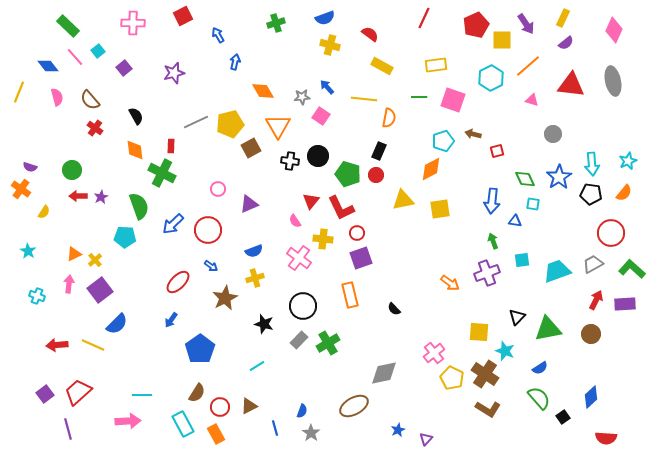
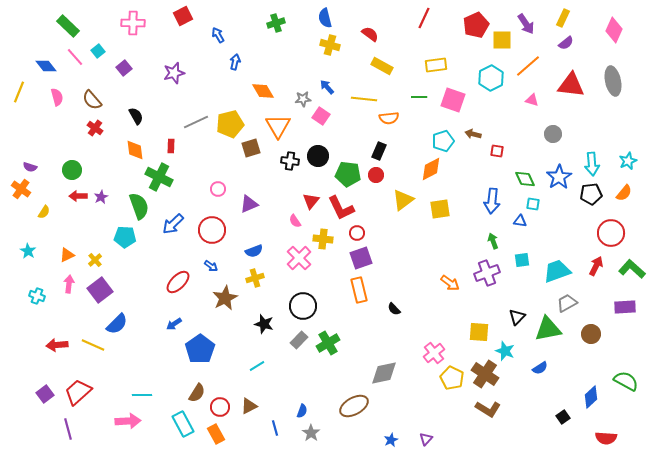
blue semicircle at (325, 18): rotated 96 degrees clockwise
blue diamond at (48, 66): moved 2 px left
gray star at (302, 97): moved 1 px right, 2 px down
brown semicircle at (90, 100): moved 2 px right
orange semicircle at (389, 118): rotated 72 degrees clockwise
brown square at (251, 148): rotated 12 degrees clockwise
red square at (497, 151): rotated 24 degrees clockwise
green cross at (162, 173): moved 3 px left, 4 px down
green pentagon at (348, 174): rotated 10 degrees counterclockwise
black pentagon at (591, 194): rotated 15 degrees counterclockwise
yellow triangle at (403, 200): rotated 25 degrees counterclockwise
blue triangle at (515, 221): moved 5 px right
red circle at (208, 230): moved 4 px right
orange triangle at (74, 254): moved 7 px left, 1 px down
pink cross at (299, 258): rotated 10 degrees clockwise
gray trapezoid at (593, 264): moved 26 px left, 39 px down
orange rectangle at (350, 295): moved 9 px right, 5 px up
red arrow at (596, 300): moved 34 px up
purple rectangle at (625, 304): moved 3 px down
blue arrow at (171, 320): moved 3 px right, 4 px down; rotated 21 degrees clockwise
green semicircle at (539, 398): moved 87 px right, 17 px up; rotated 20 degrees counterclockwise
blue star at (398, 430): moved 7 px left, 10 px down
